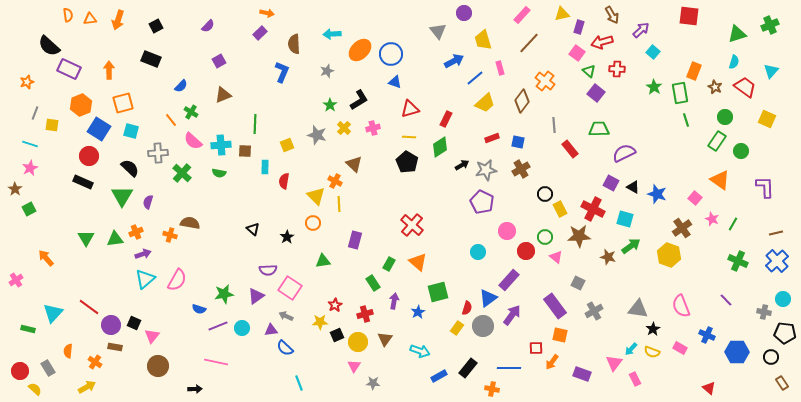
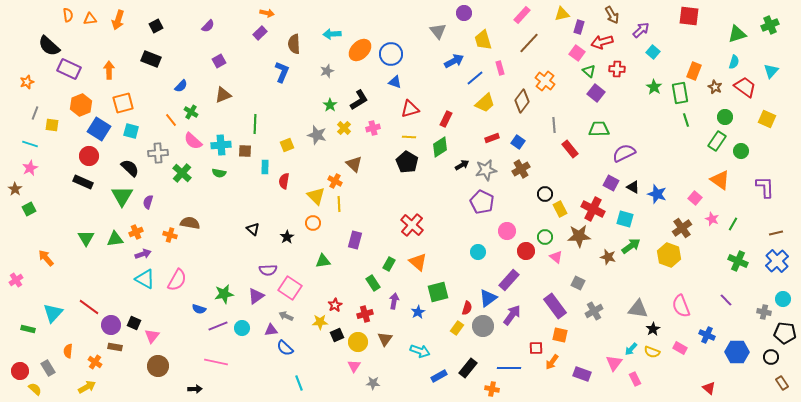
blue square at (518, 142): rotated 24 degrees clockwise
cyan triangle at (145, 279): rotated 50 degrees counterclockwise
